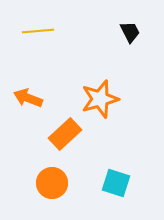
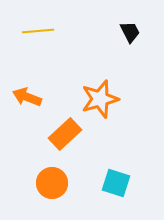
orange arrow: moved 1 px left, 1 px up
